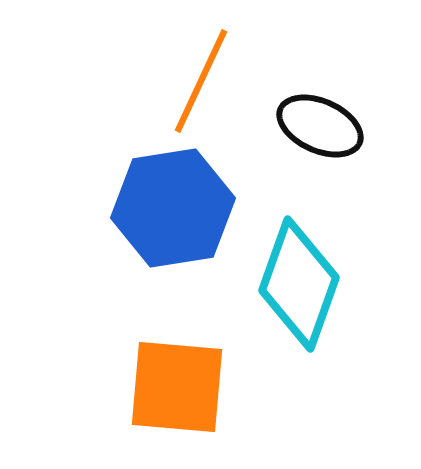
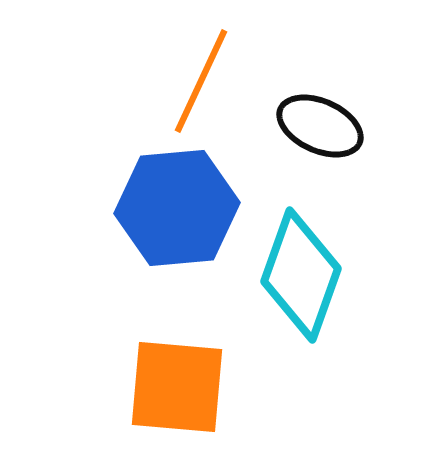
blue hexagon: moved 4 px right; rotated 4 degrees clockwise
cyan diamond: moved 2 px right, 9 px up
